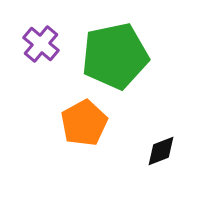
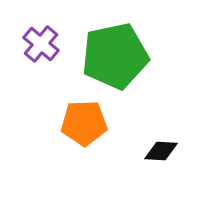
orange pentagon: rotated 27 degrees clockwise
black diamond: rotated 24 degrees clockwise
